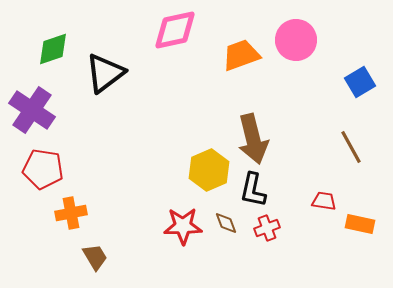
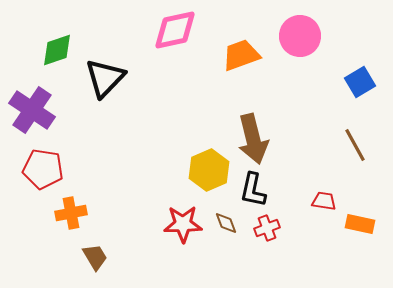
pink circle: moved 4 px right, 4 px up
green diamond: moved 4 px right, 1 px down
black triangle: moved 5 px down; rotated 9 degrees counterclockwise
brown line: moved 4 px right, 2 px up
red star: moved 2 px up
